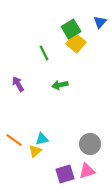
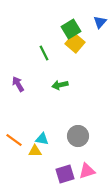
yellow square: moved 1 px left
cyan triangle: rotated 24 degrees clockwise
gray circle: moved 12 px left, 8 px up
yellow triangle: rotated 40 degrees clockwise
